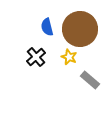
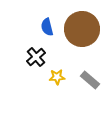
brown circle: moved 2 px right
yellow star: moved 12 px left, 20 px down; rotated 28 degrees counterclockwise
